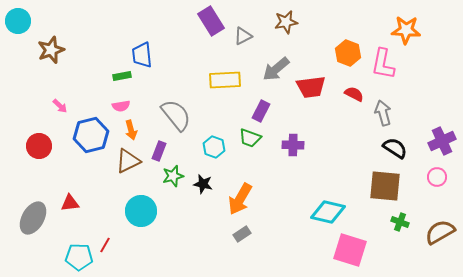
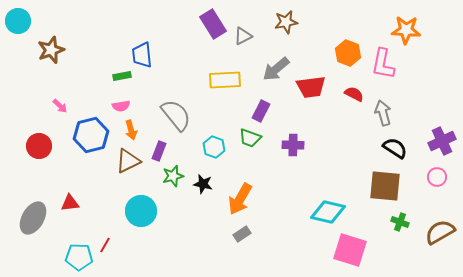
purple rectangle at (211, 21): moved 2 px right, 3 px down
